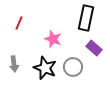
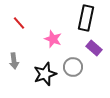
red line: rotated 64 degrees counterclockwise
gray arrow: moved 3 px up
black star: moved 6 px down; rotated 30 degrees clockwise
